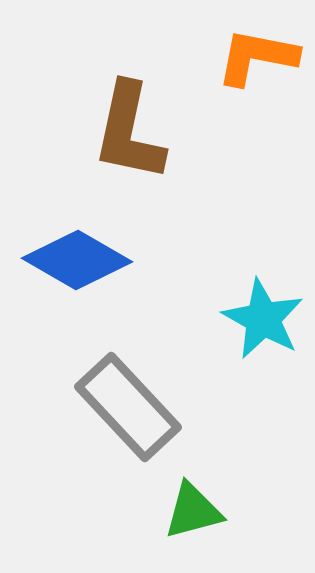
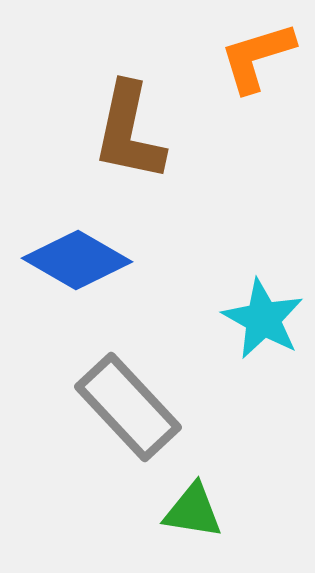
orange L-shape: rotated 28 degrees counterclockwise
green triangle: rotated 24 degrees clockwise
